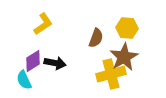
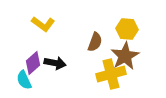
yellow L-shape: rotated 70 degrees clockwise
yellow hexagon: moved 1 px down
brown semicircle: moved 1 px left, 4 px down
brown star: moved 1 px right, 1 px up
purple diamond: moved 2 px down; rotated 10 degrees counterclockwise
